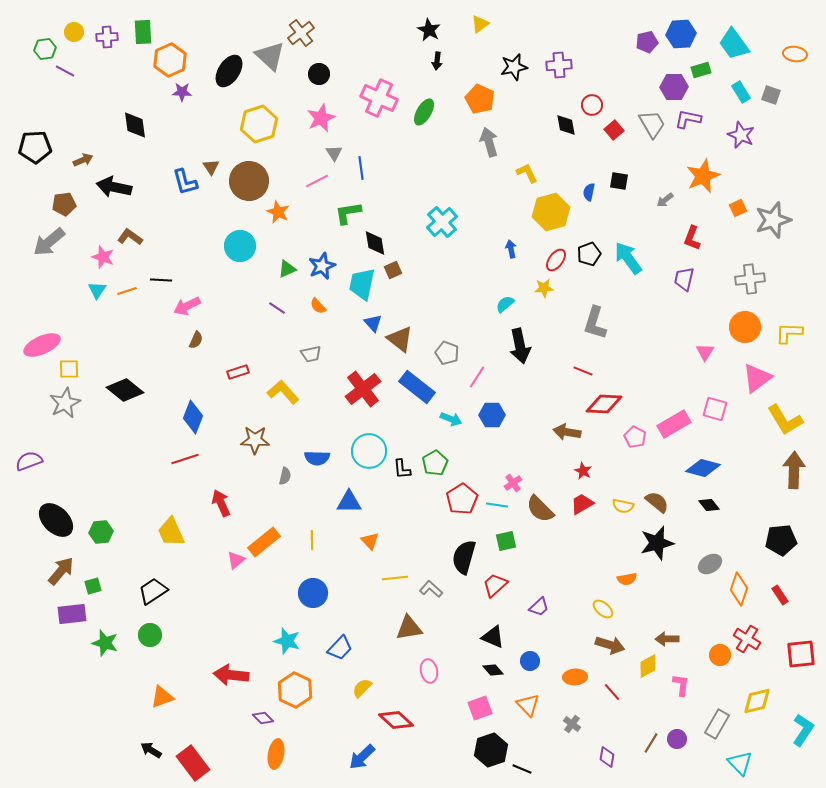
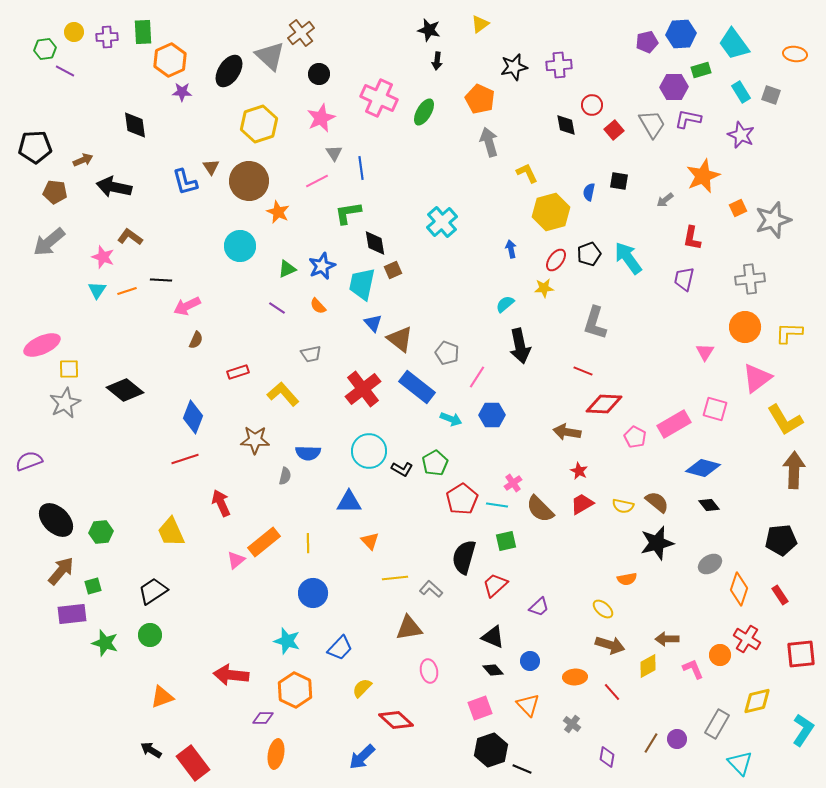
black star at (429, 30): rotated 15 degrees counterclockwise
brown pentagon at (64, 204): moved 9 px left, 12 px up; rotated 15 degrees clockwise
red L-shape at (692, 238): rotated 10 degrees counterclockwise
yellow L-shape at (283, 392): moved 2 px down
blue semicircle at (317, 458): moved 9 px left, 5 px up
black L-shape at (402, 469): rotated 55 degrees counterclockwise
red star at (583, 471): moved 4 px left
yellow line at (312, 540): moved 4 px left, 3 px down
pink L-shape at (681, 685): moved 12 px right, 16 px up; rotated 30 degrees counterclockwise
purple diamond at (263, 718): rotated 45 degrees counterclockwise
